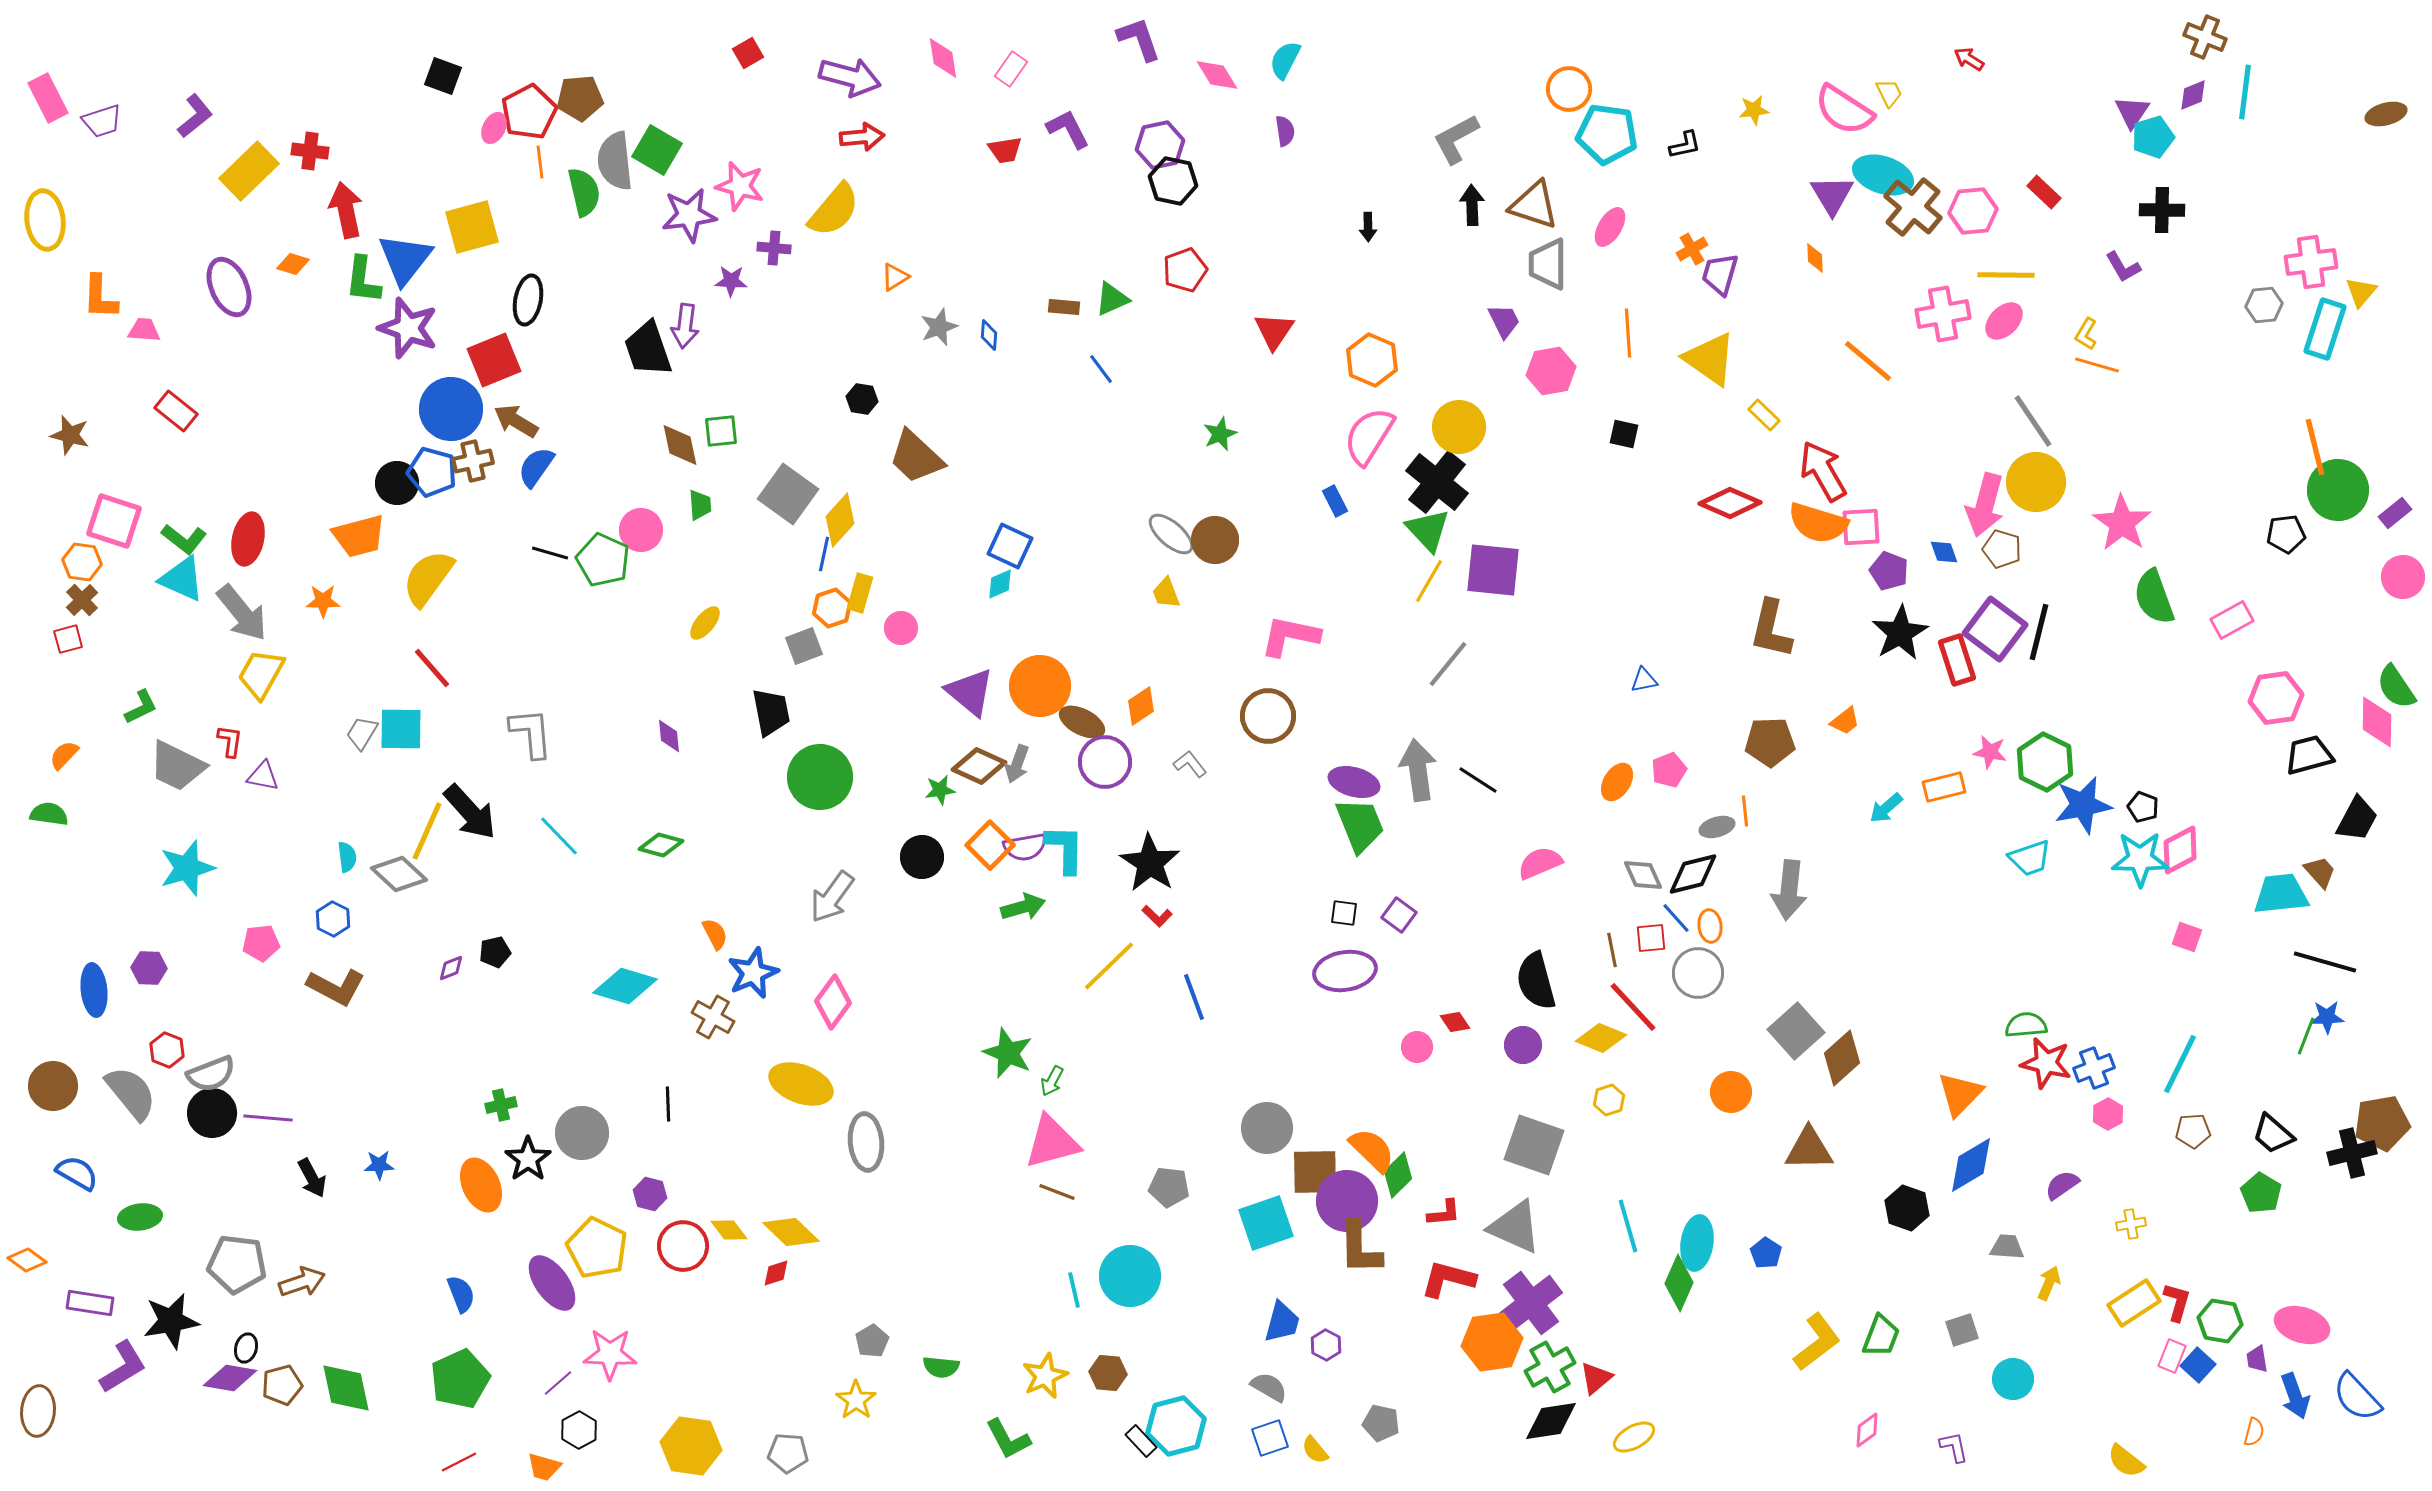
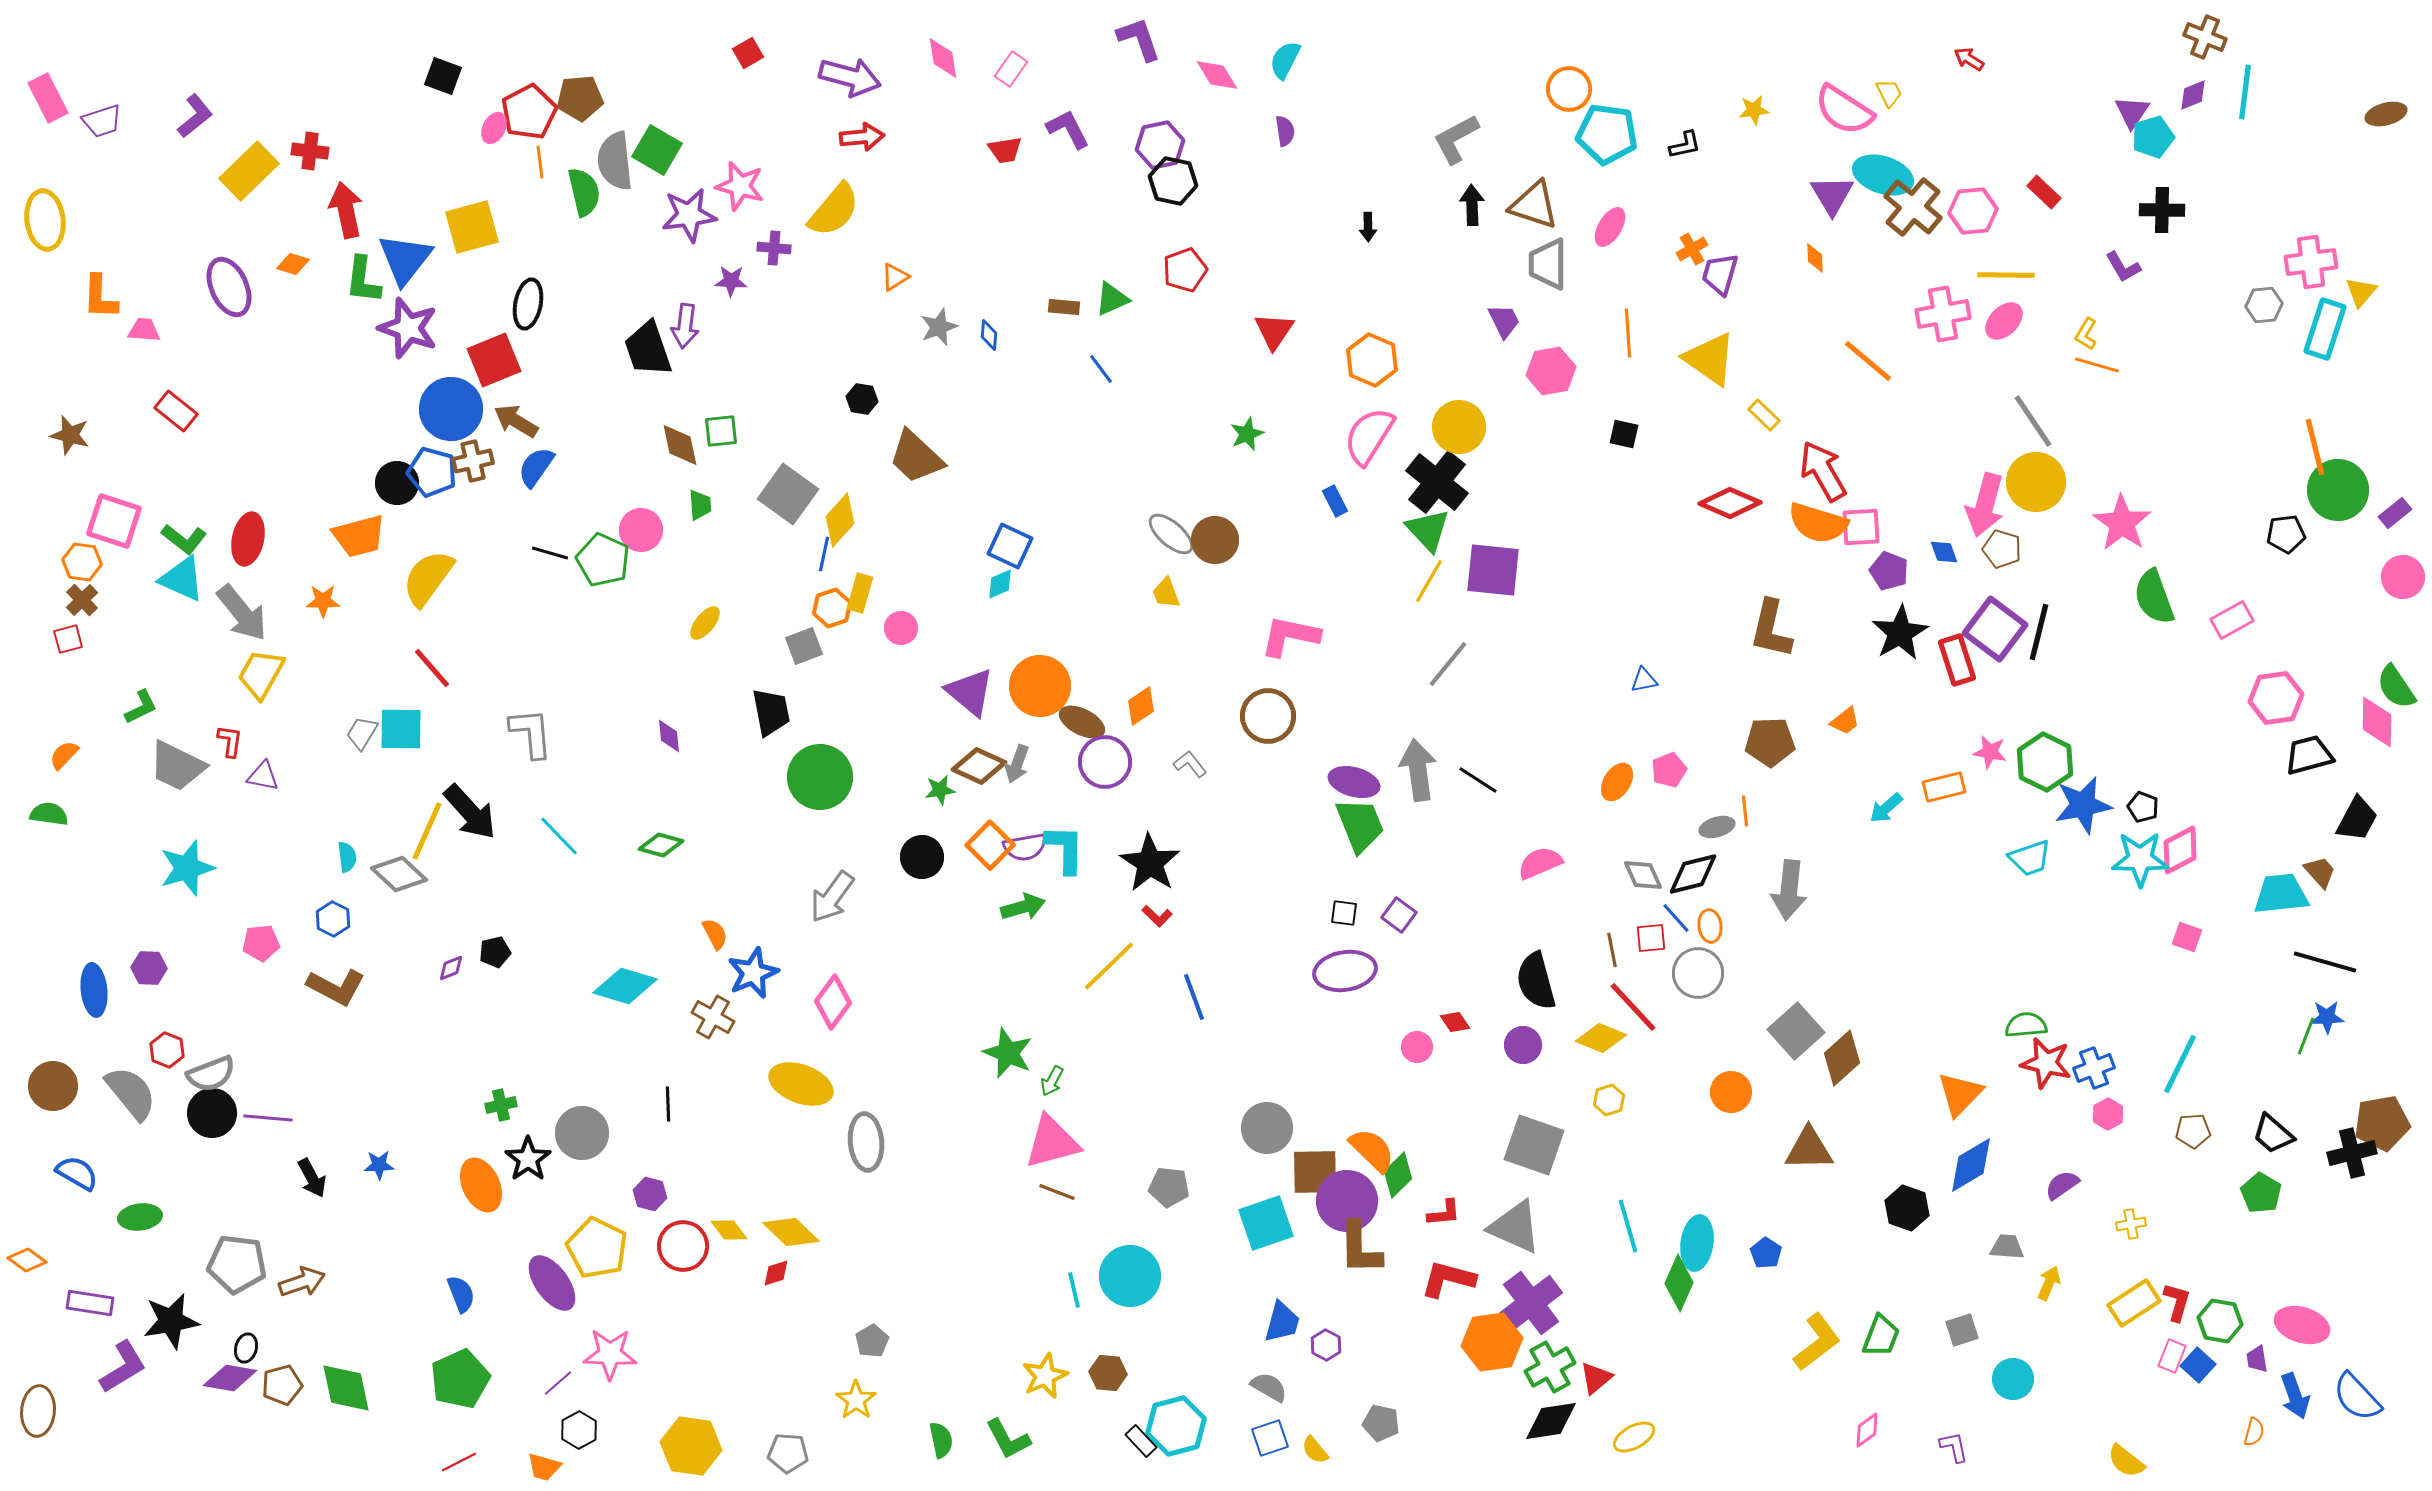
black ellipse at (528, 300): moved 4 px down
green star at (1220, 434): moved 27 px right
green semicircle at (941, 1367): moved 73 px down; rotated 108 degrees counterclockwise
